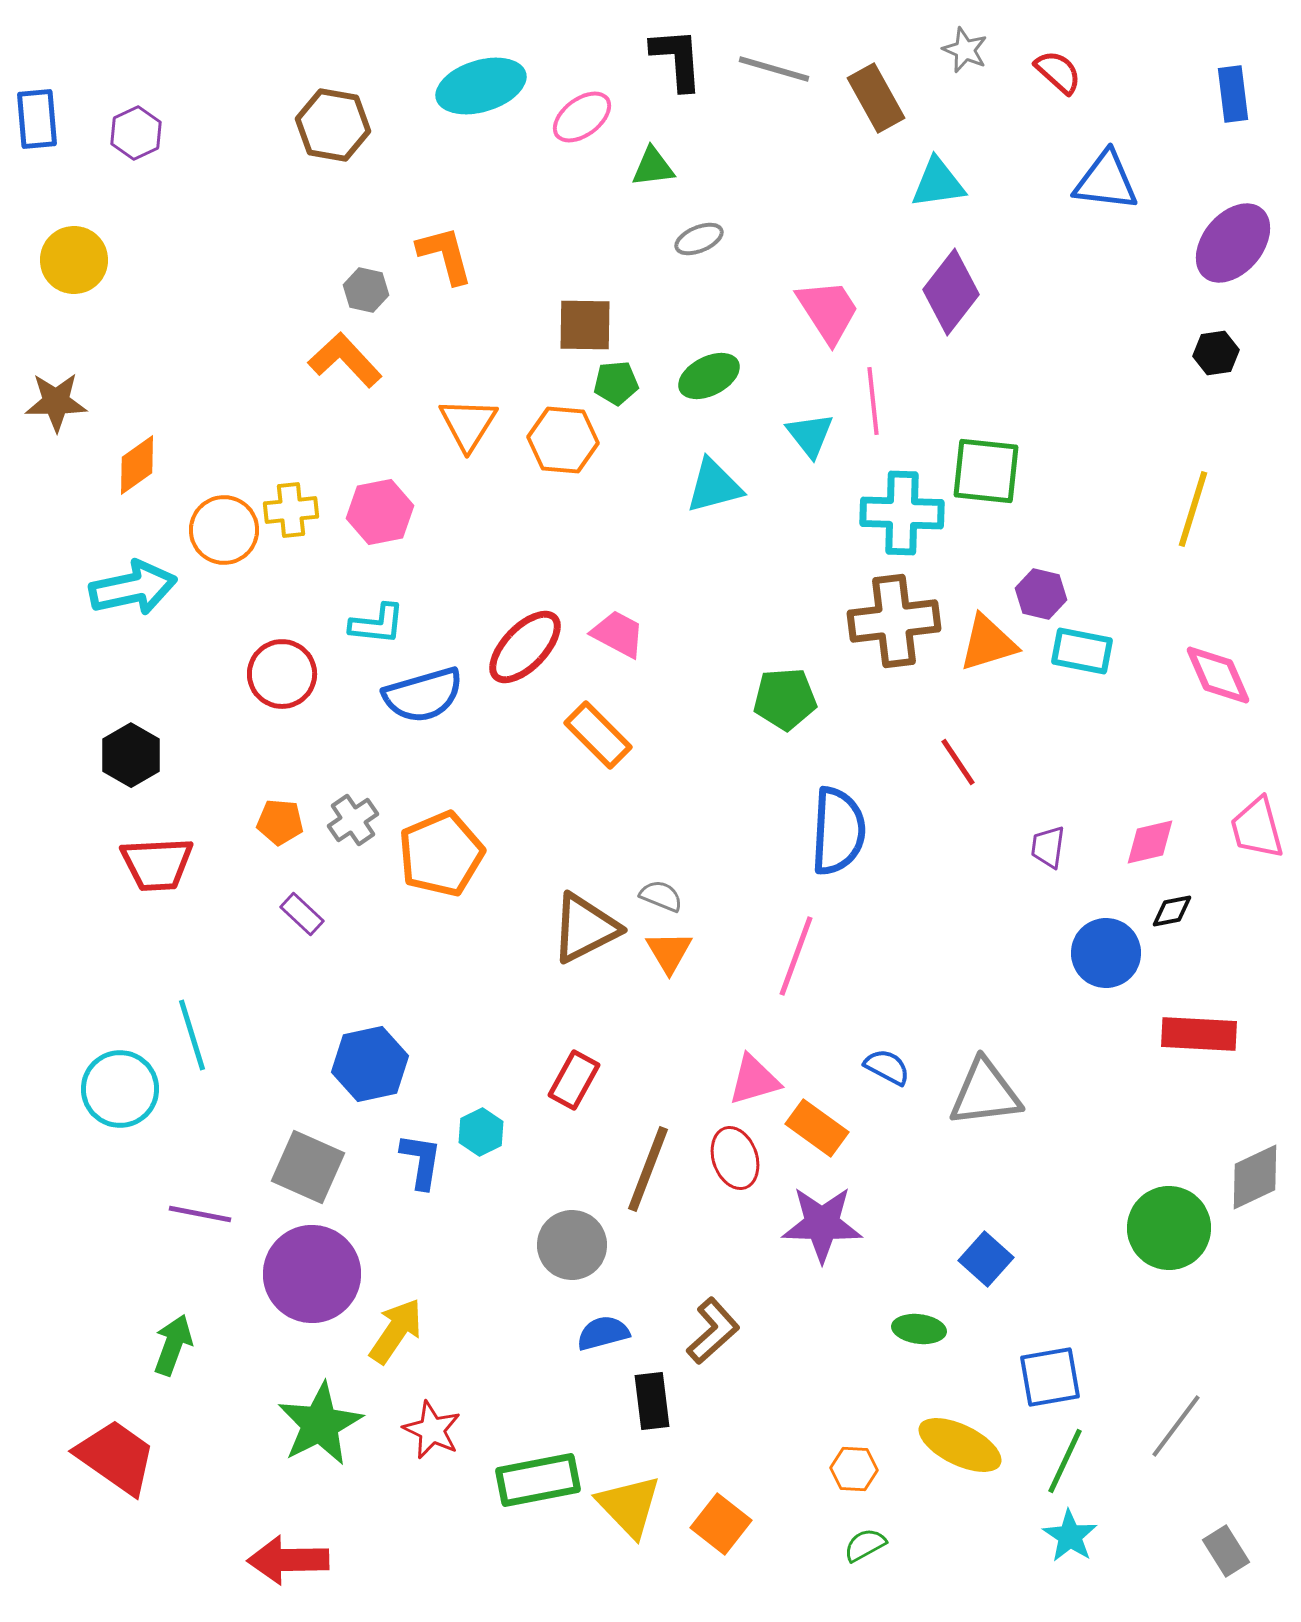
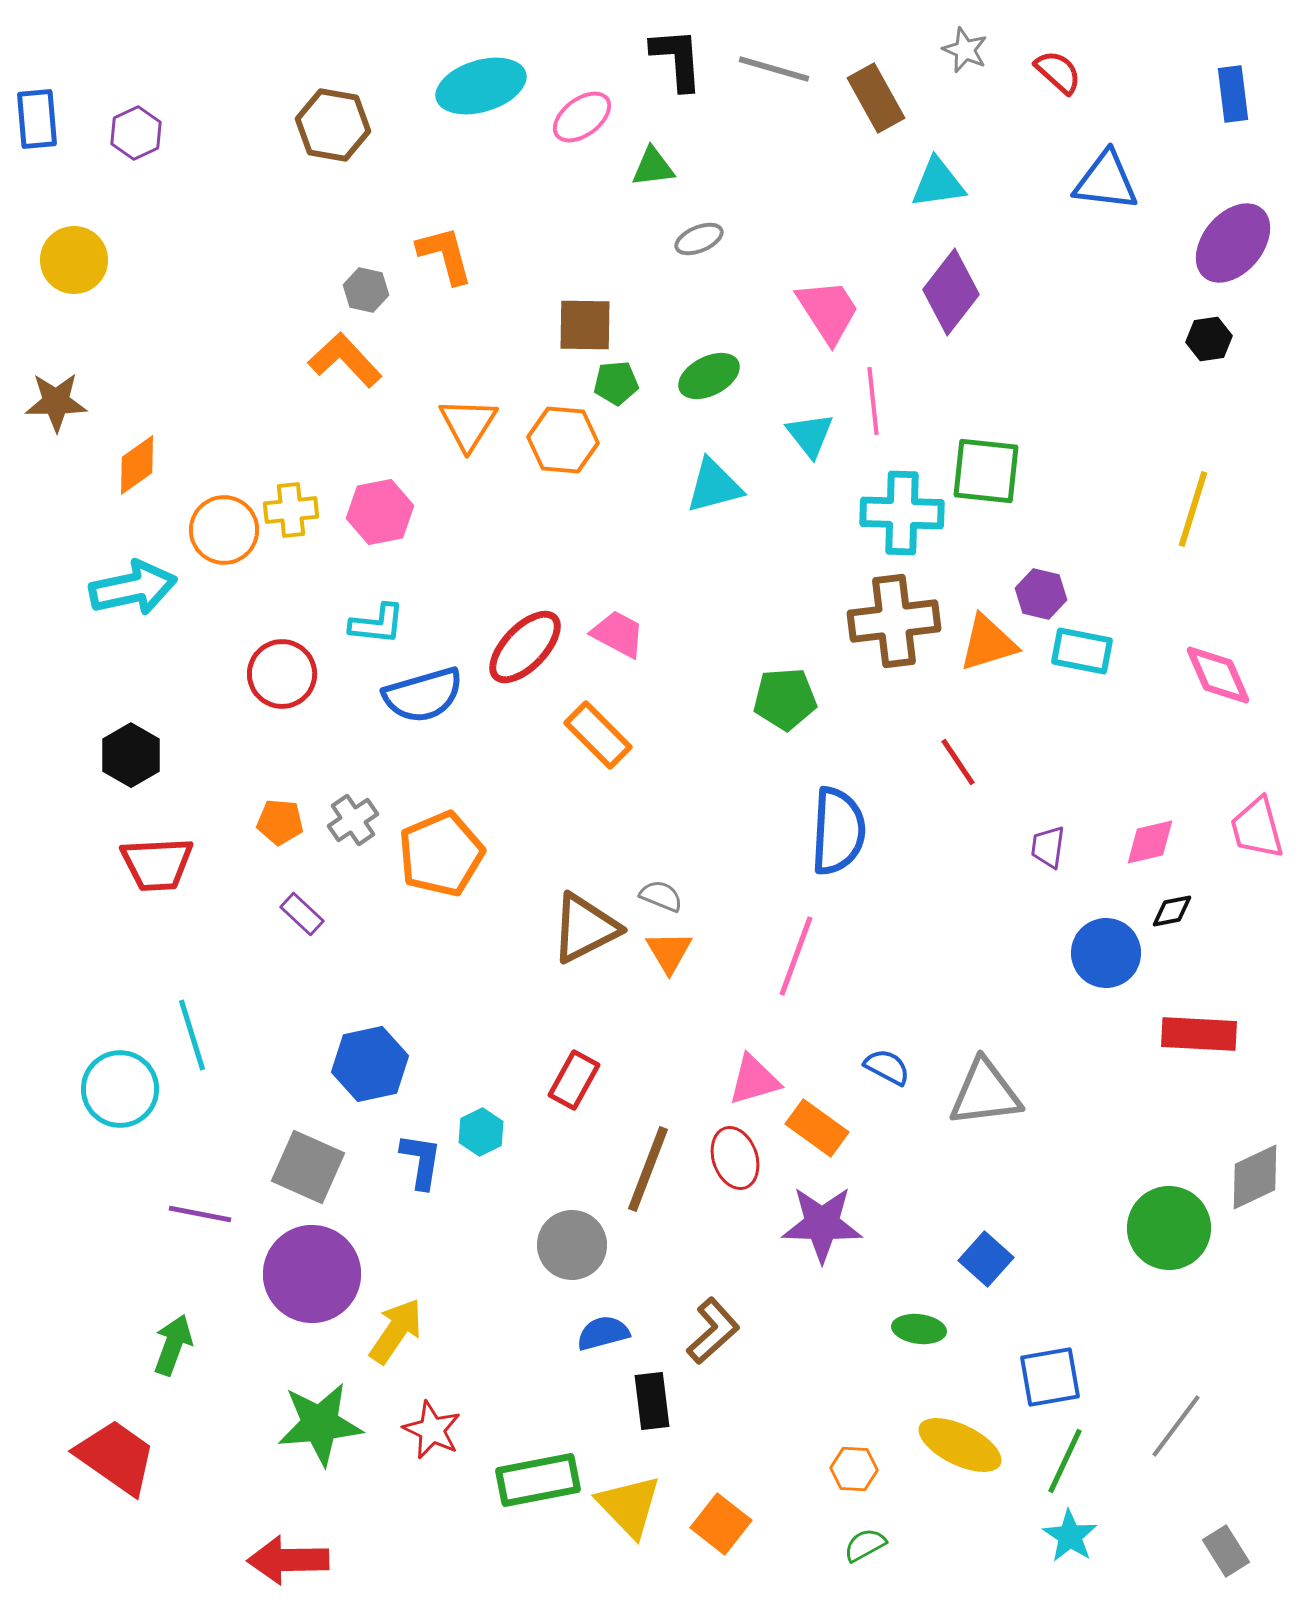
black hexagon at (1216, 353): moved 7 px left, 14 px up
green star at (320, 1424): rotated 22 degrees clockwise
